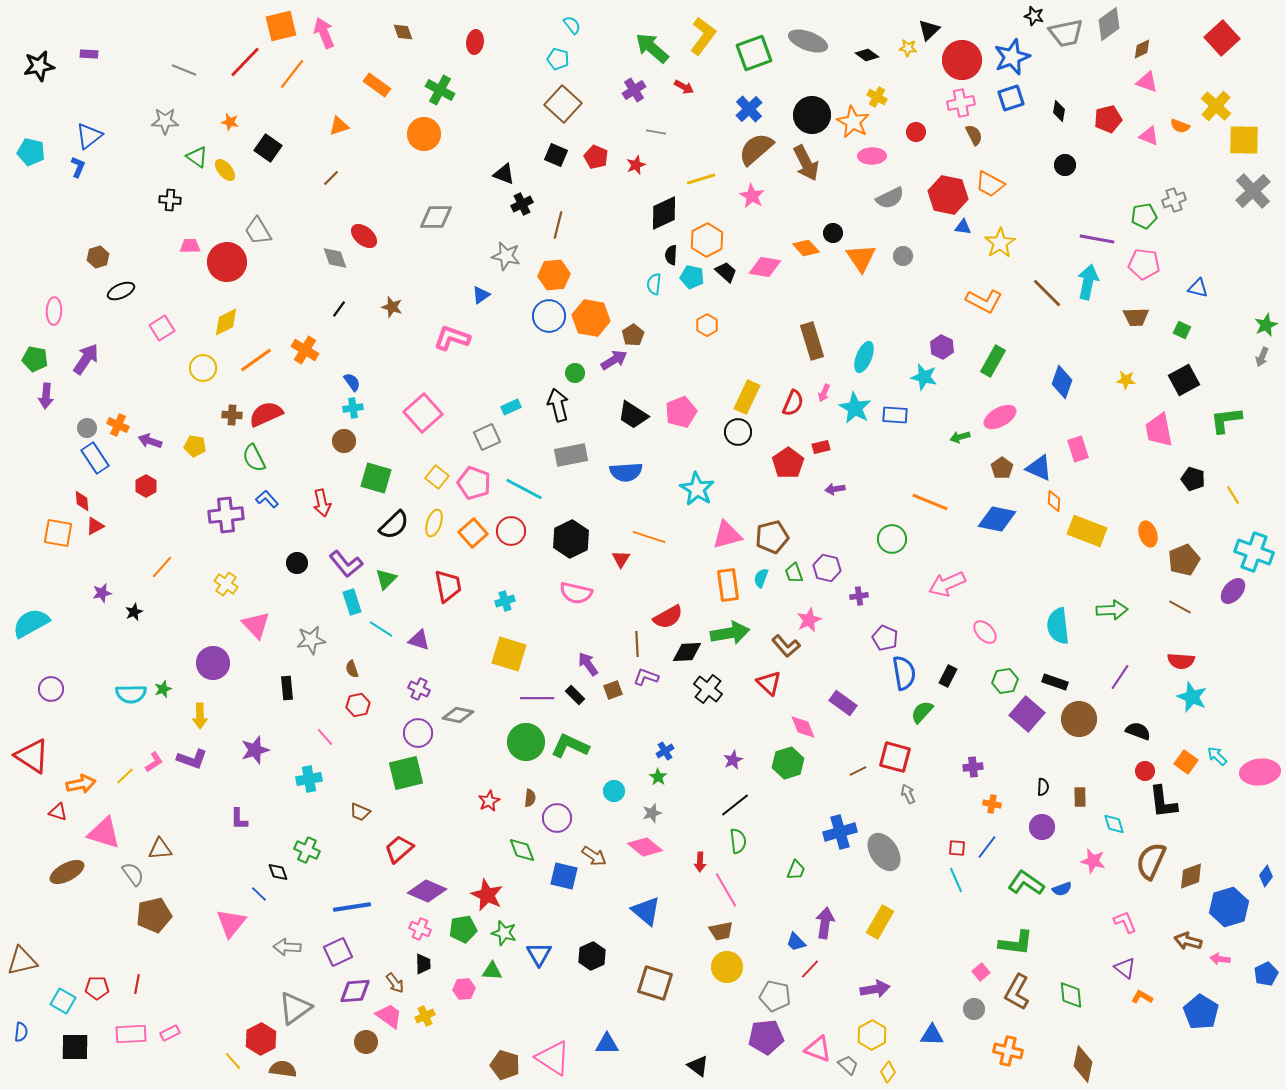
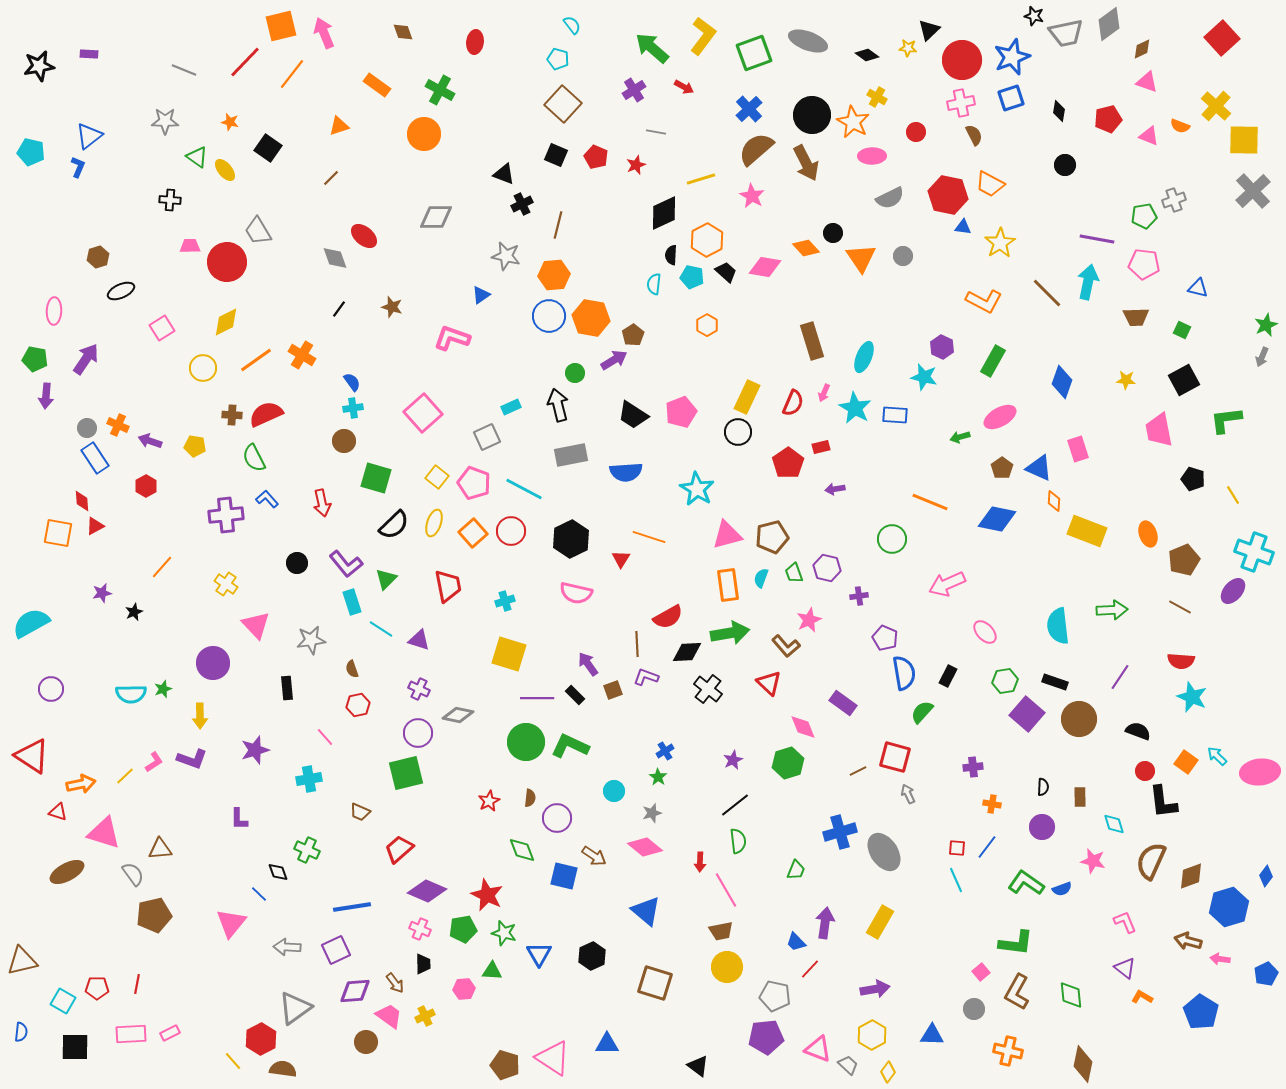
orange cross at (305, 350): moved 3 px left, 5 px down
purple square at (338, 952): moved 2 px left, 2 px up
